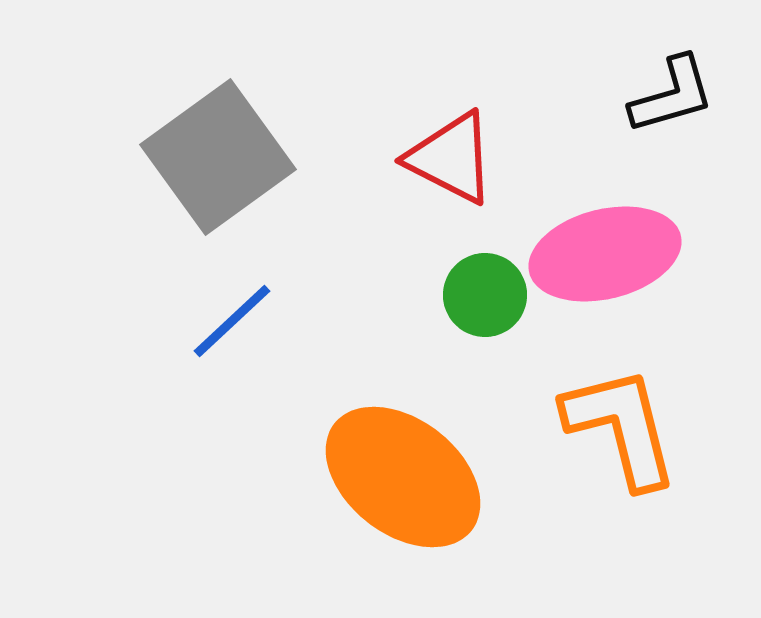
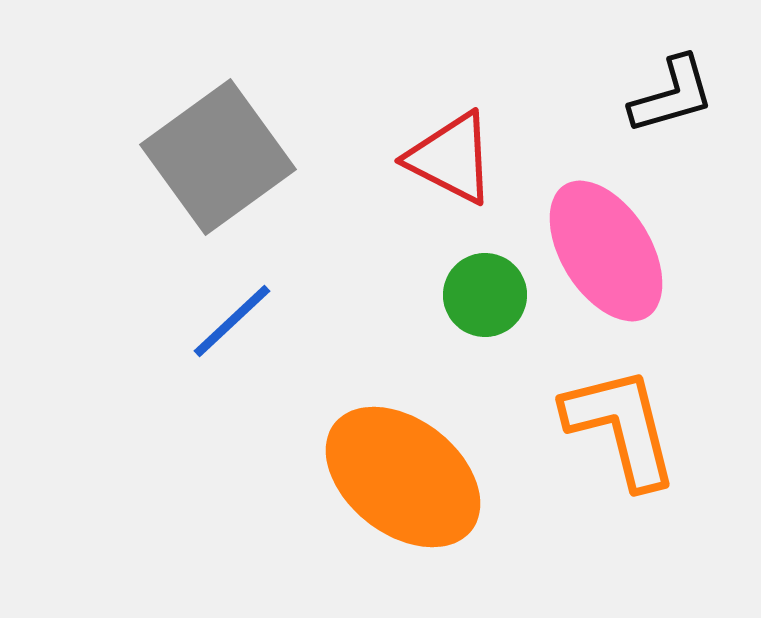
pink ellipse: moved 1 px right, 3 px up; rotated 72 degrees clockwise
